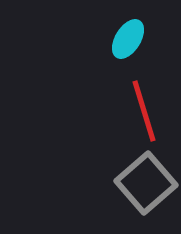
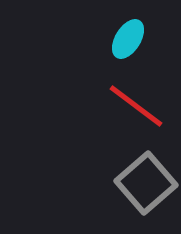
red line: moved 8 px left, 5 px up; rotated 36 degrees counterclockwise
